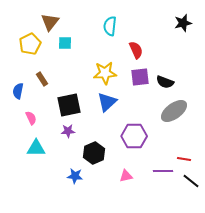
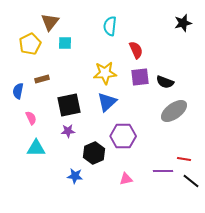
brown rectangle: rotated 72 degrees counterclockwise
purple hexagon: moved 11 px left
pink triangle: moved 3 px down
